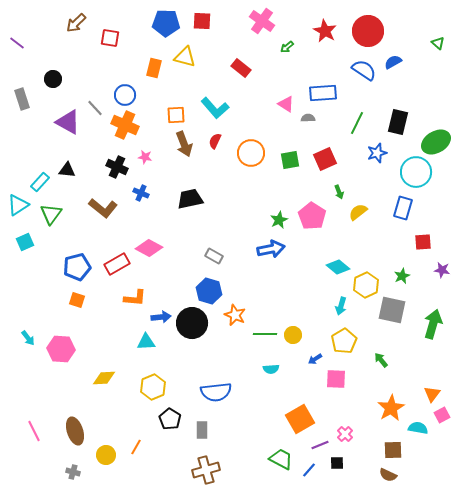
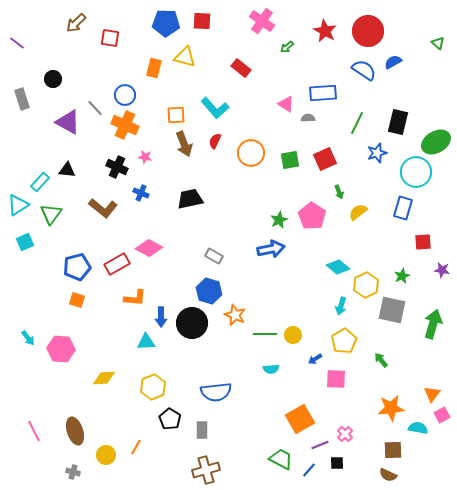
blue arrow at (161, 317): rotated 96 degrees clockwise
orange star at (391, 408): rotated 24 degrees clockwise
